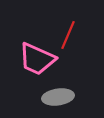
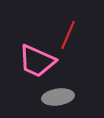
pink trapezoid: moved 2 px down
